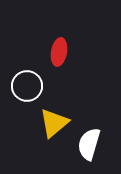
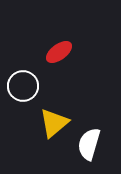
red ellipse: rotated 44 degrees clockwise
white circle: moved 4 px left
